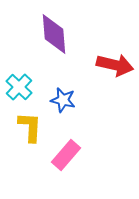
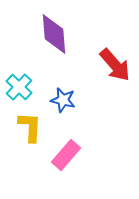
red arrow: rotated 36 degrees clockwise
